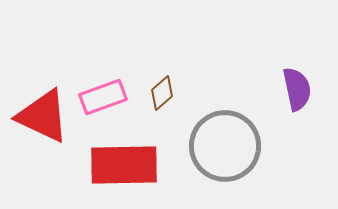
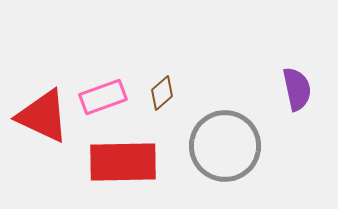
red rectangle: moved 1 px left, 3 px up
